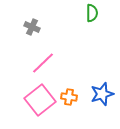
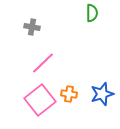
gray cross: rotated 14 degrees counterclockwise
orange cross: moved 3 px up
